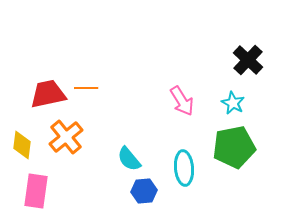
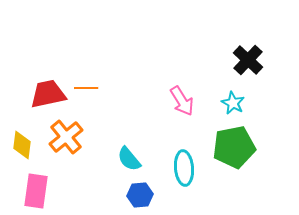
blue hexagon: moved 4 px left, 4 px down
